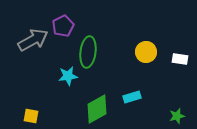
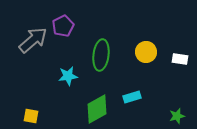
gray arrow: rotated 12 degrees counterclockwise
green ellipse: moved 13 px right, 3 px down
